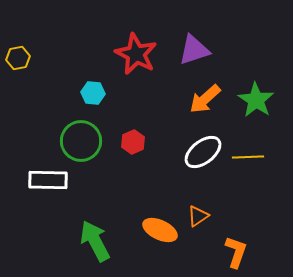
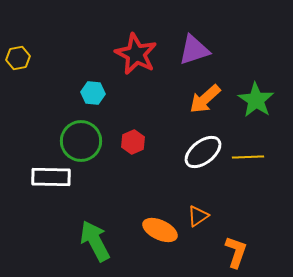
white rectangle: moved 3 px right, 3 px up
